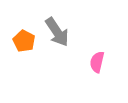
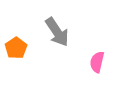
orange pentagon: moved 8 px left, 7 px down; rotated 10 degrees clockwise
